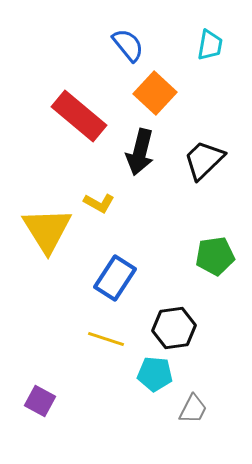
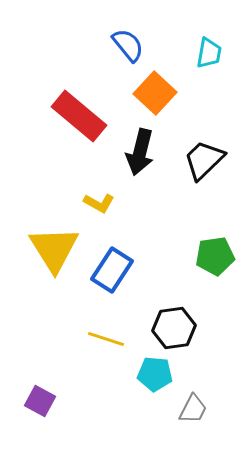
cyan trapezoid: moved 1 px left, 8 px down
yellow triangle: moved 7 px right, 19 px down
blue rectangle: moved 3 px left, 8 px up
